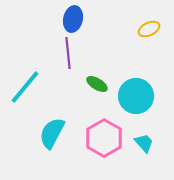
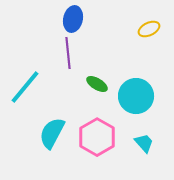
pink hexagon: moved 7 px left, 1 px up
